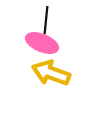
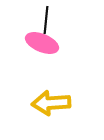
yellow arrow: moved 30 px down; rotated 24 degrees counterclockwise
